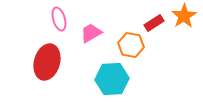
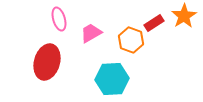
orange hexagon: moved 5 px up; rotated 10 degrees clockwise
